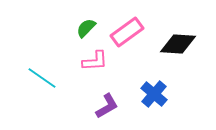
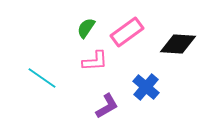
green semicircle: rotated 10 degrees counterclockwise
blue cross: moved 8 px left, 7 px up
